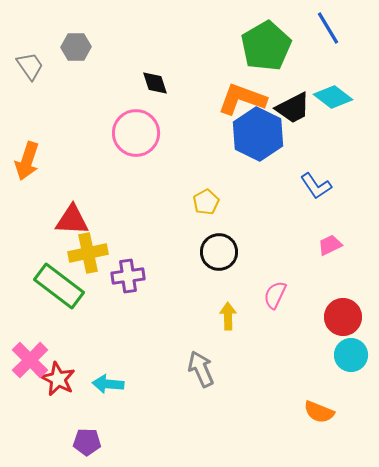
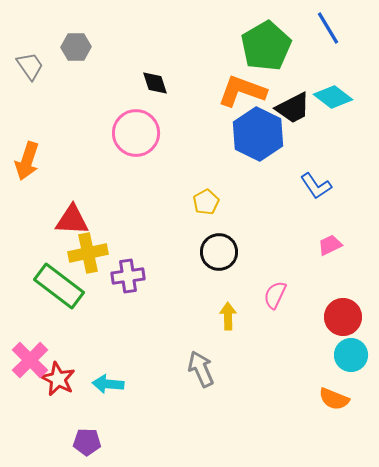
orange L-shape: moved 8 px up
orange semicircle: moved 15 px right, 13 px up
